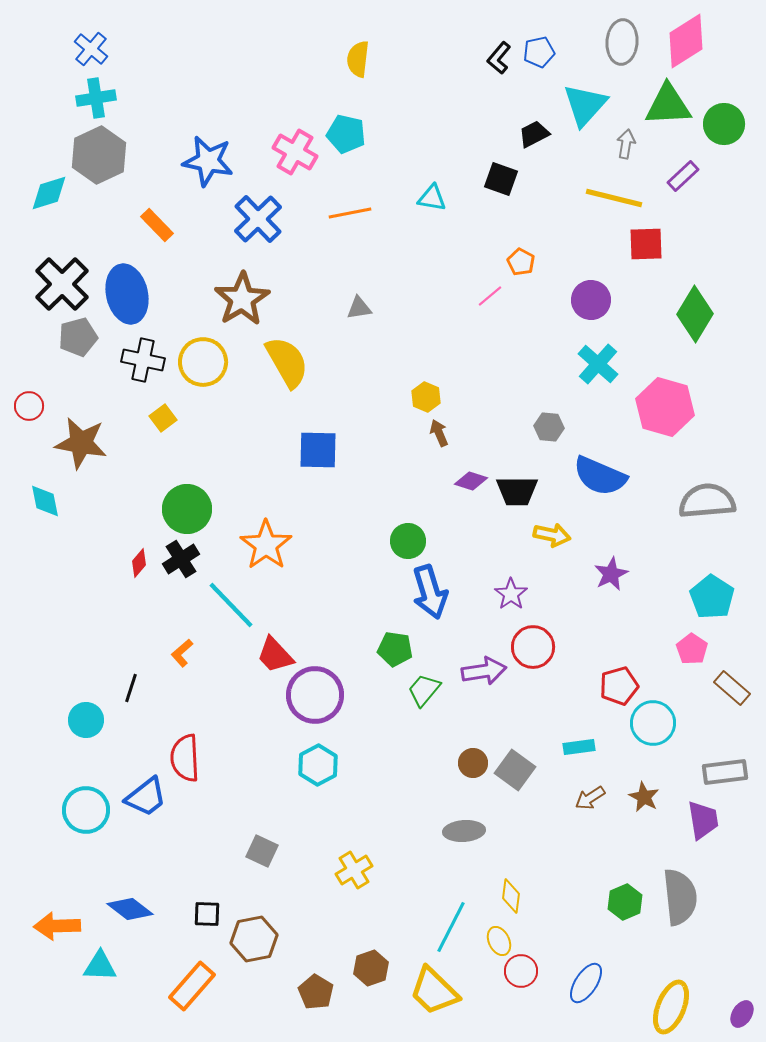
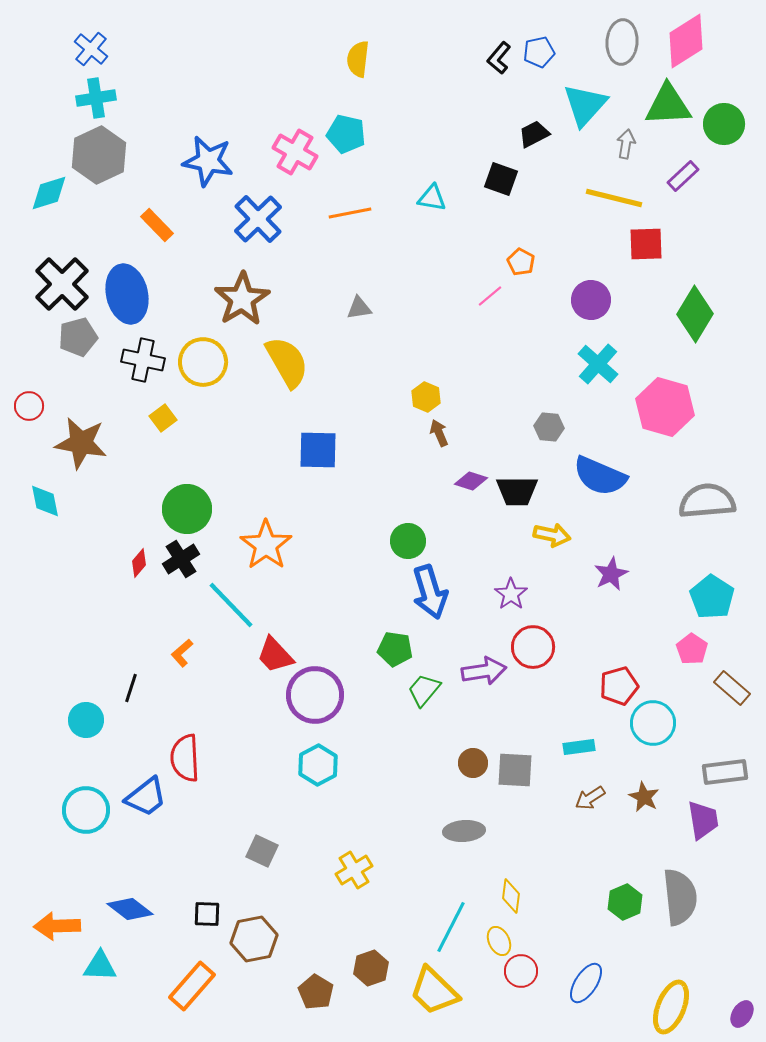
gray square at (515, 770): rotated 33 degrees counterclockwise
